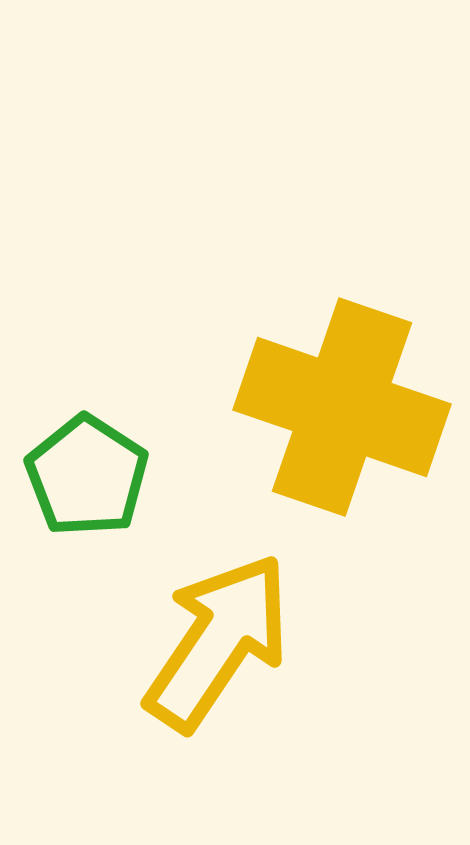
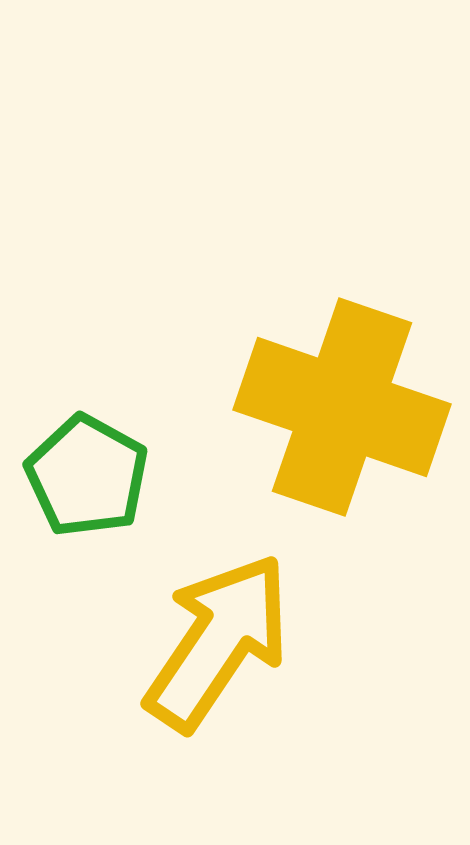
green pentagon: rotated 4 degrees counterclockwise
